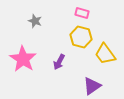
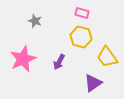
yellow trapezoid: moved 2 px right, 3 px down
pink star: rotated 16 degrees clockwise
purple triangle: moved 1 px right, 3 px up
